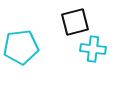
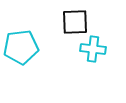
black square: rotated 12 degrees clockwise
